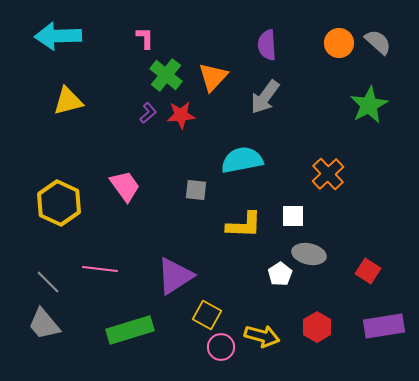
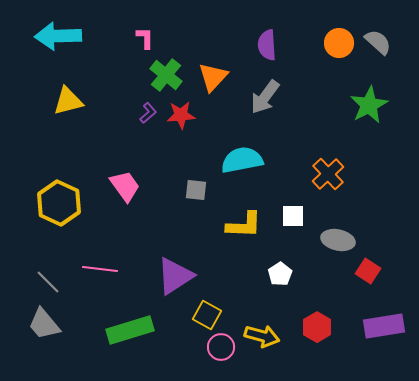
gray ellipse: moved 29 px right, 14 px up
